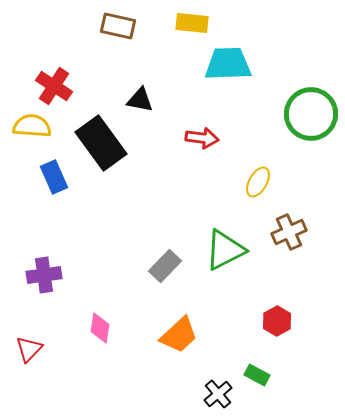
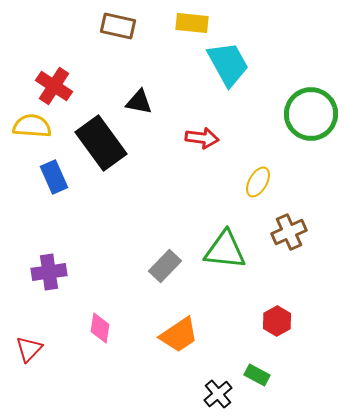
cyan trapezoid: rotated 63 degrees clockwise
black triangle: moved 1 px left, 2 px down
green triangle: rotated 33 degrees clockwise
purple cross: moved 5 px right, 3 px up
orange trapezoid: rotated 9 degrees clockwise
